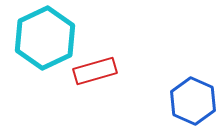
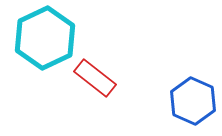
red rectangle: moved 7 px down; rotated 54 degrees clockwise
